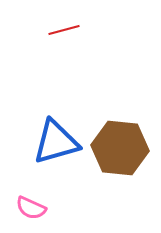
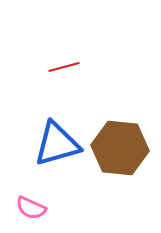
red line: moved 37 px down
blue triangle: moved 1 px right, 2 px down
